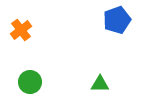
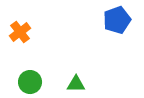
orange cross: moved 1 px left, 2 px down
green triangle: moved 24 px left
